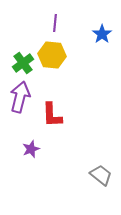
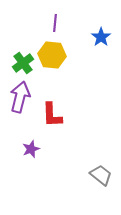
blue star: moved 1 px left, 3 px down
